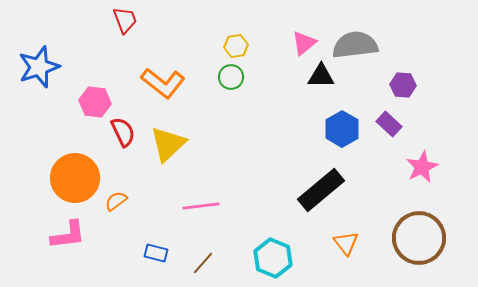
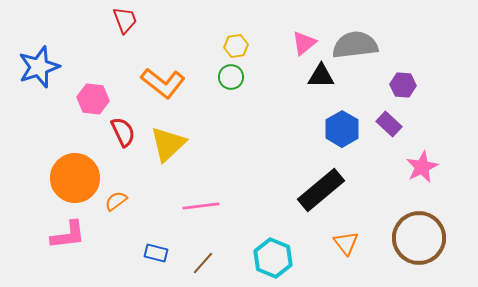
pink hexagon: moved 2 px left, 3 px up
